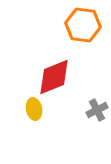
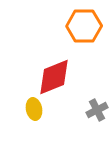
orange hexagon: moved 1 px right, 1 px down; rotated 8 degrees counterclockwise
